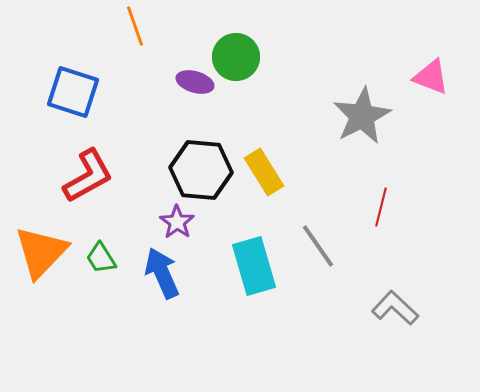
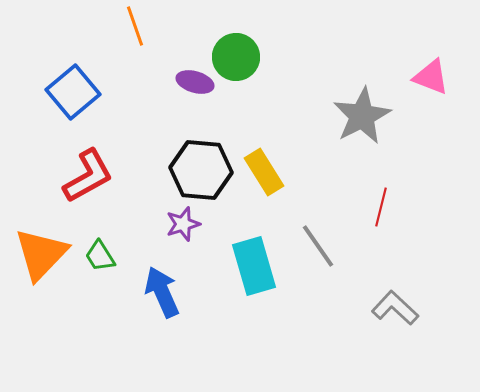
blue square: rotated 32 degrees clockwise
purple star: moved 6 px right, 2 px down; rotated 20 degrees clockwise
orange triangle: moved 2 px down
green trapezoid: moved 1 px left, 2 px up
blue arrow: moved 19 px down
